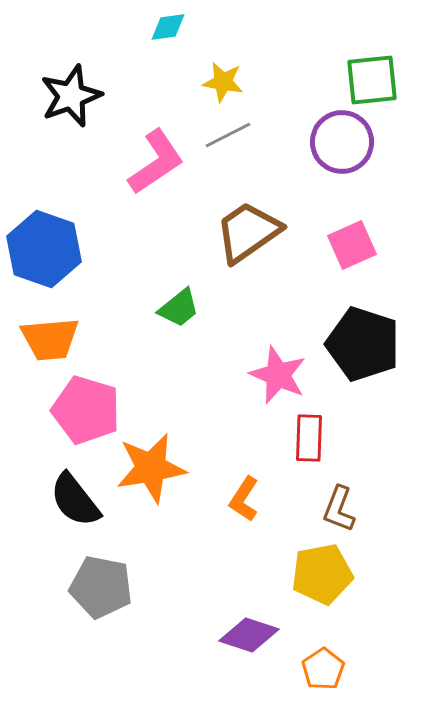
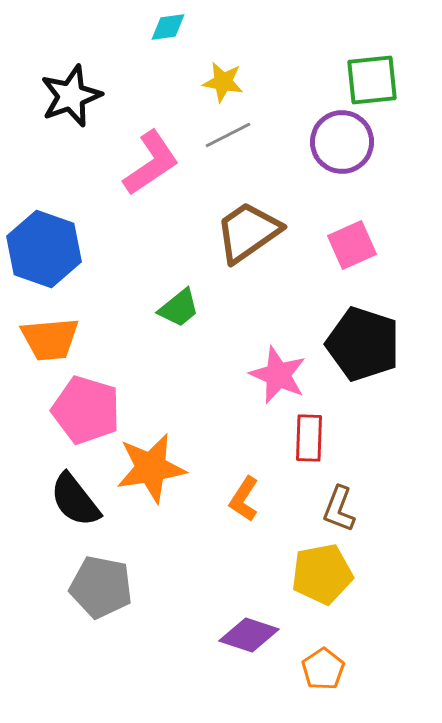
pink L-shape: moved 5 px left, 1 px down
